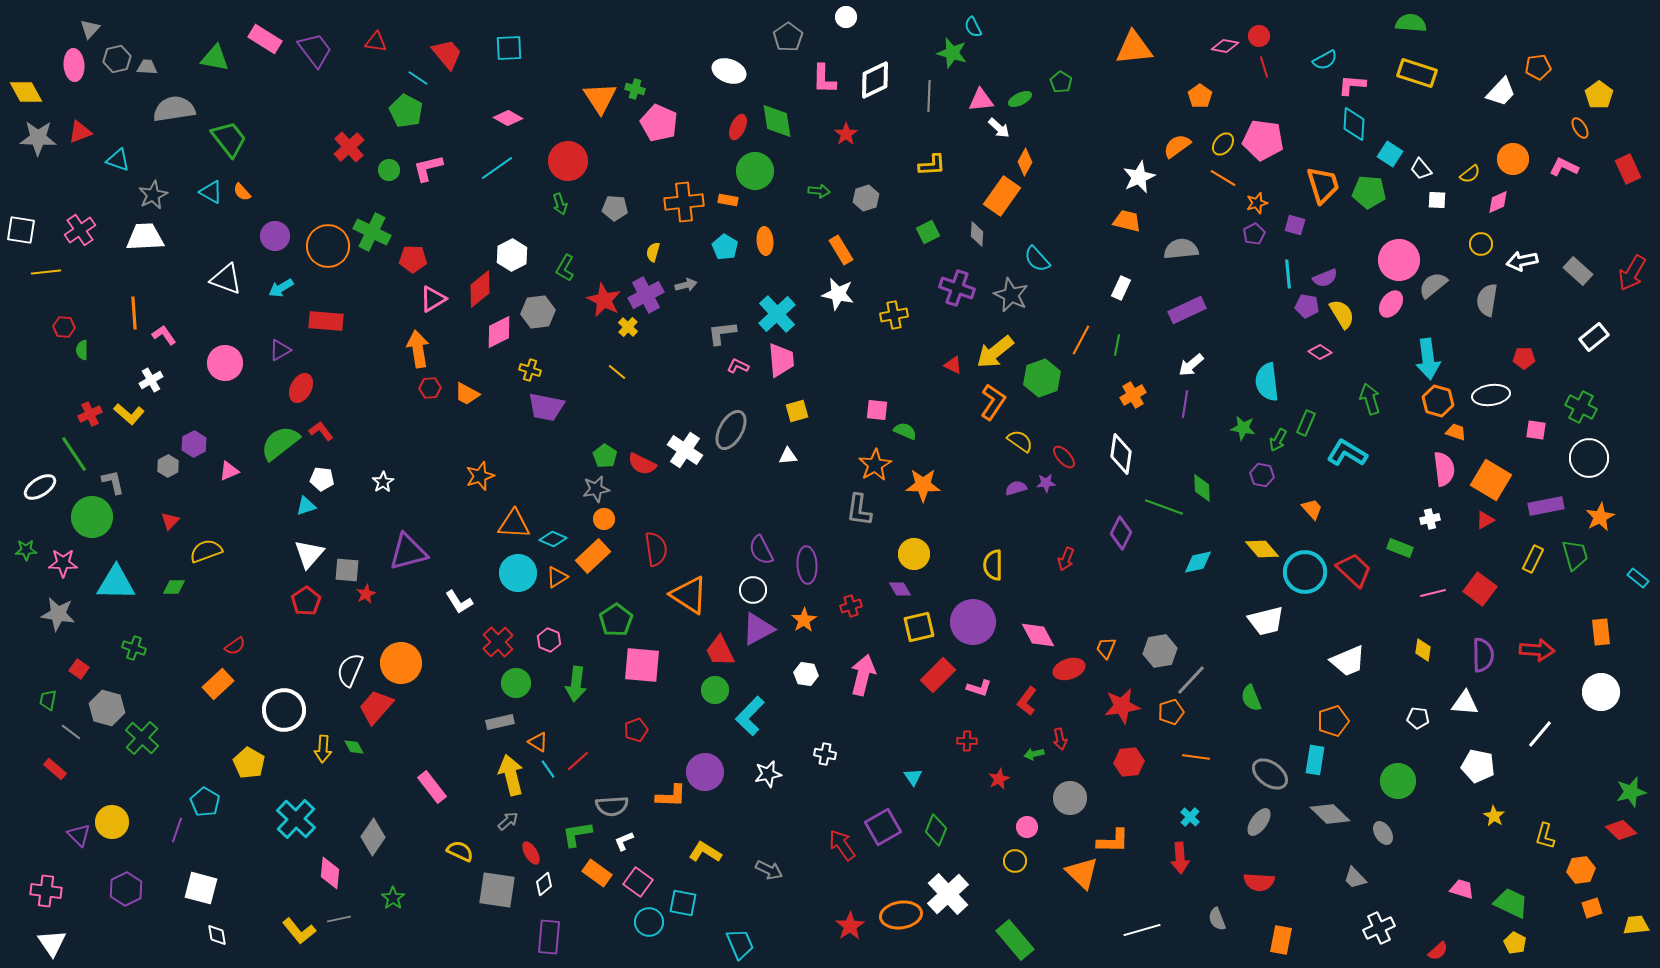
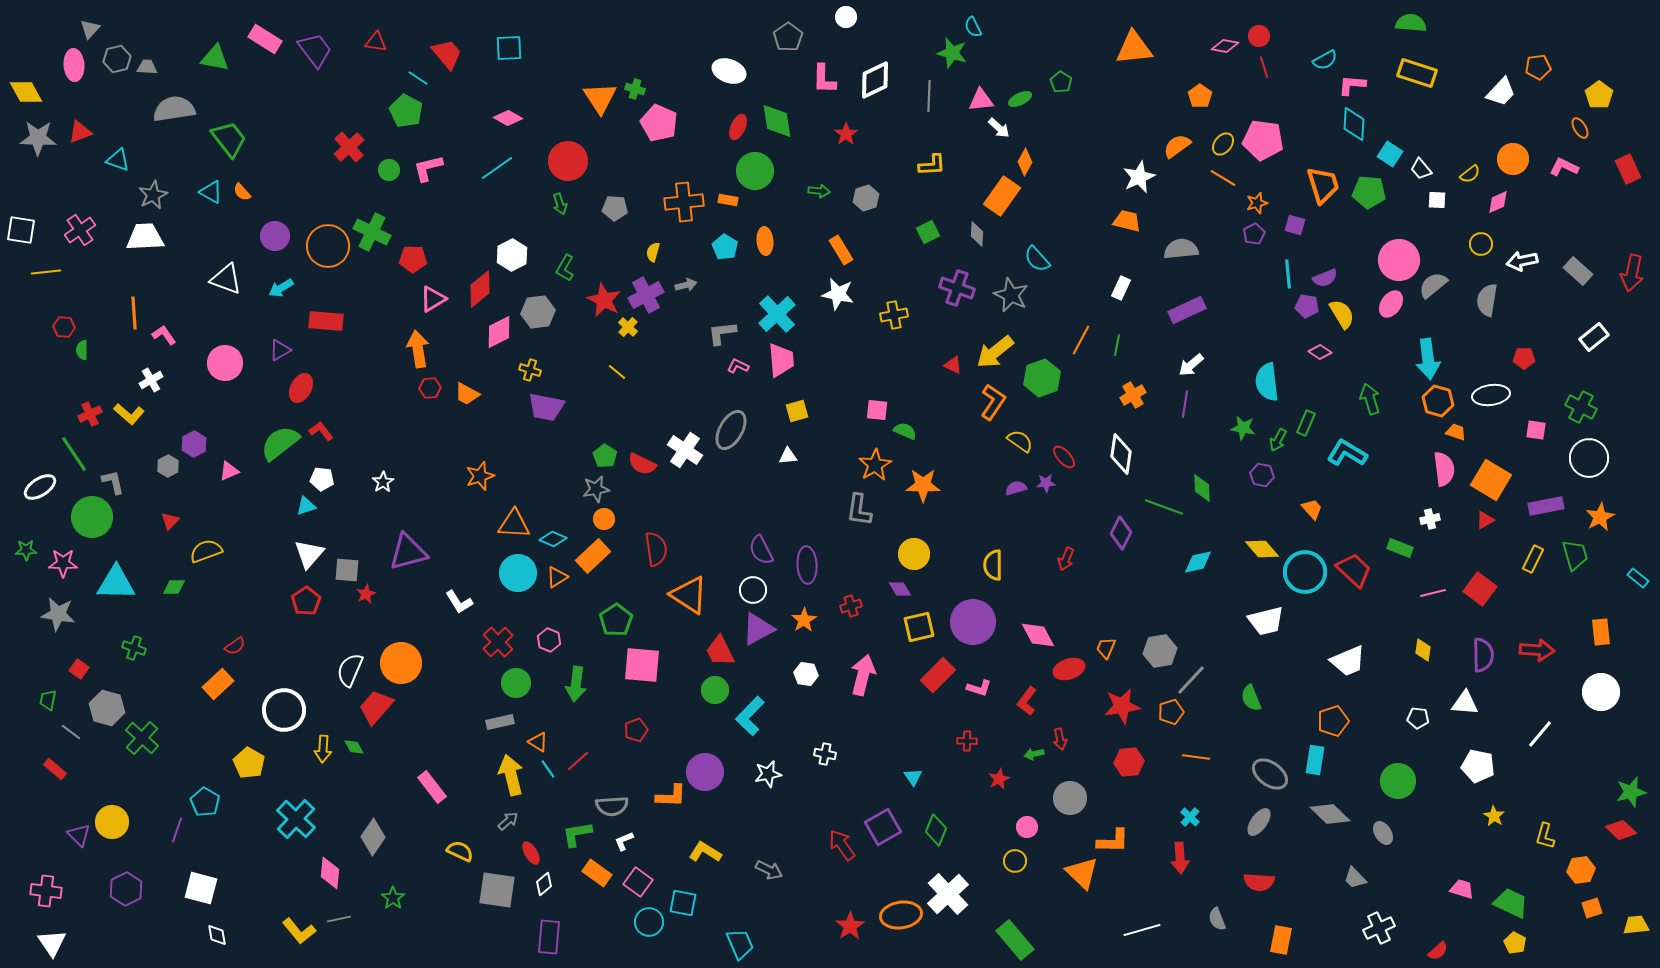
red arrow at (1632, 273): rotated 18 degrees counterclockwise
